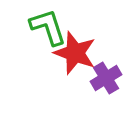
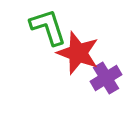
red star: moved 3 px right
